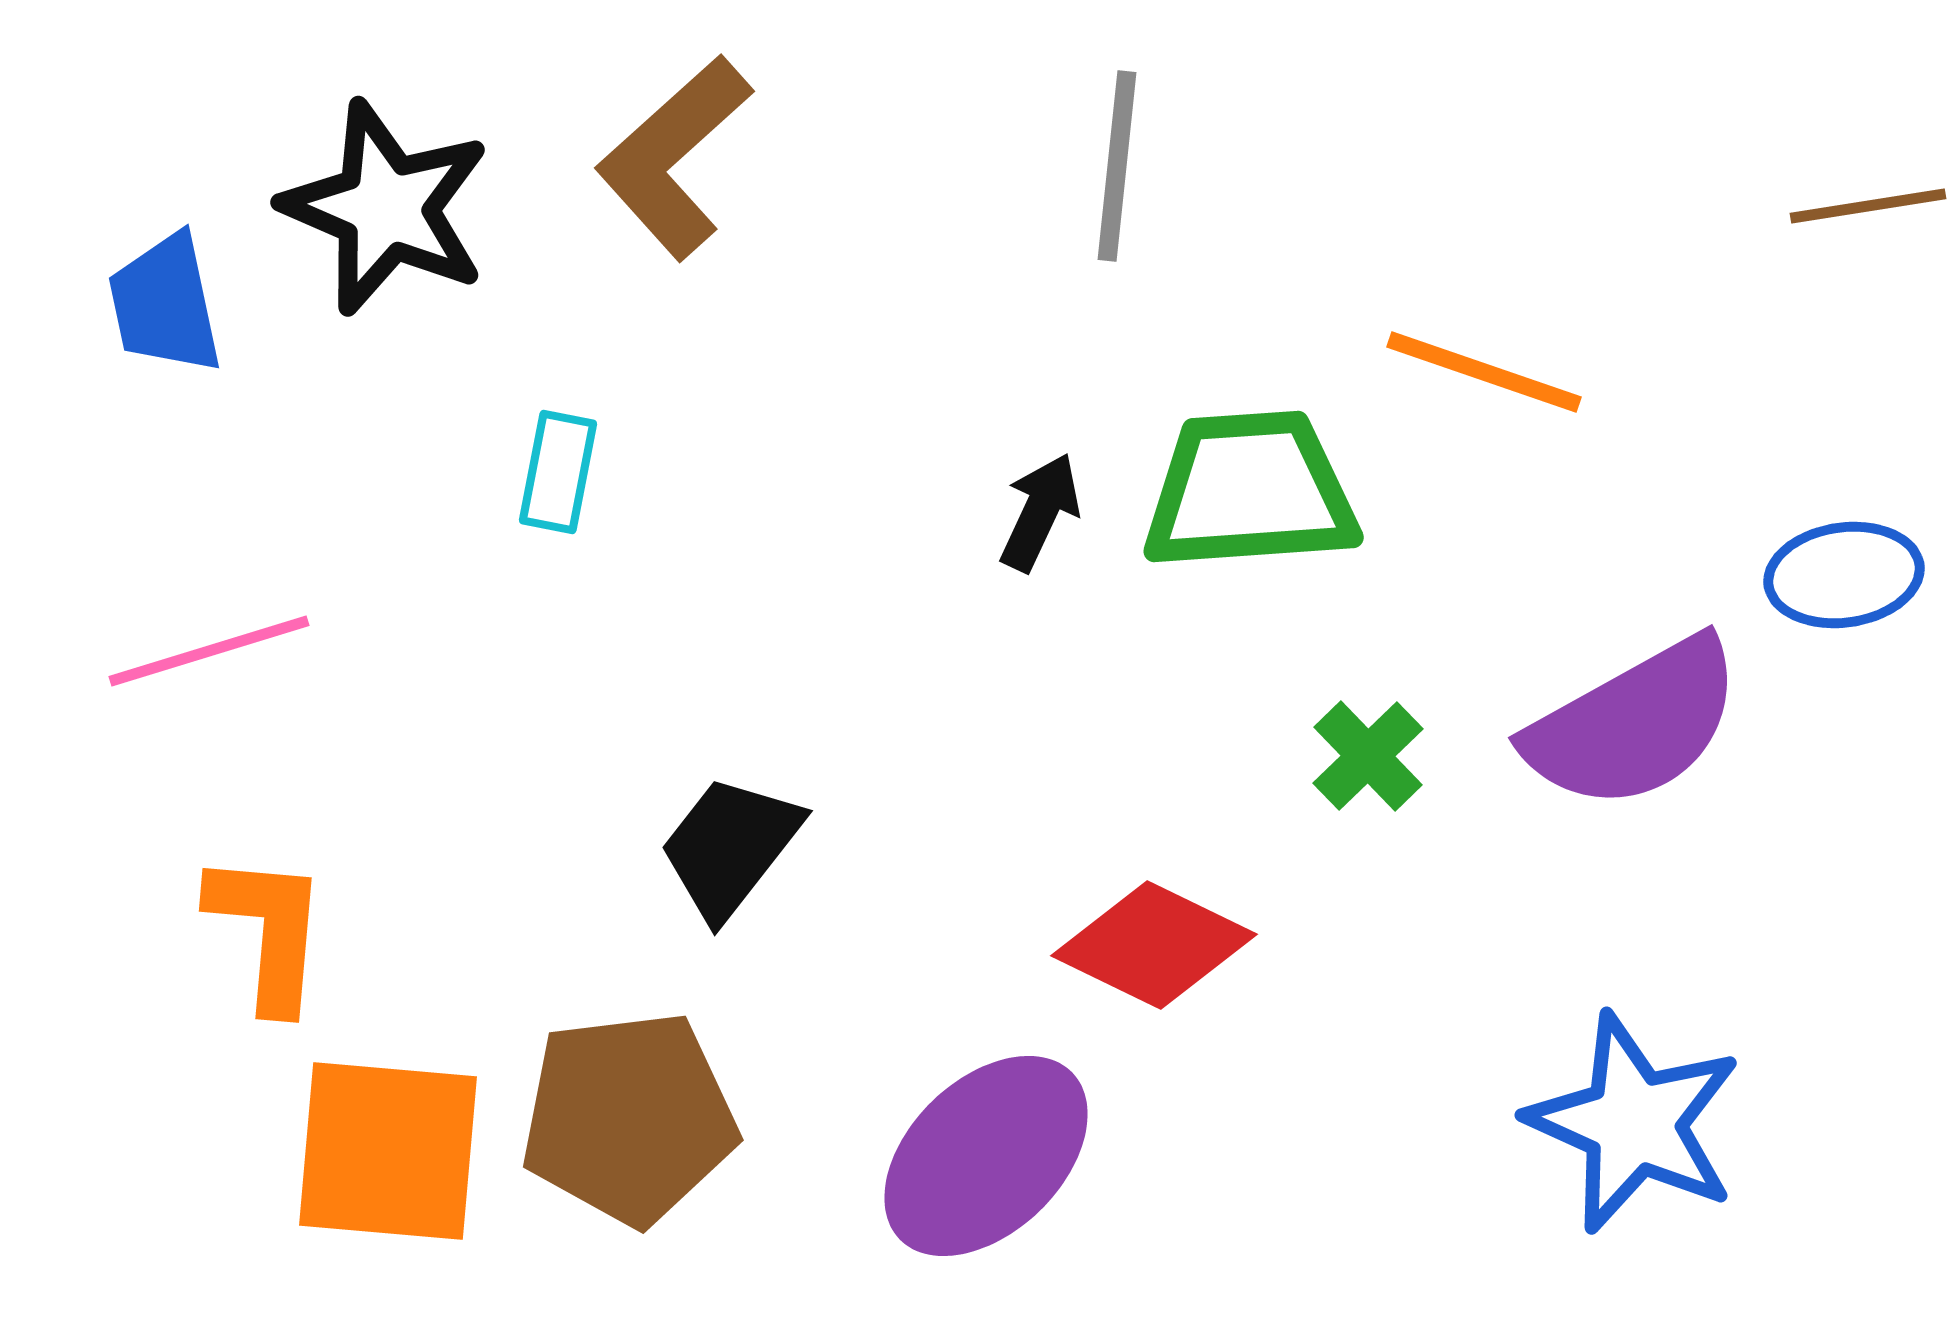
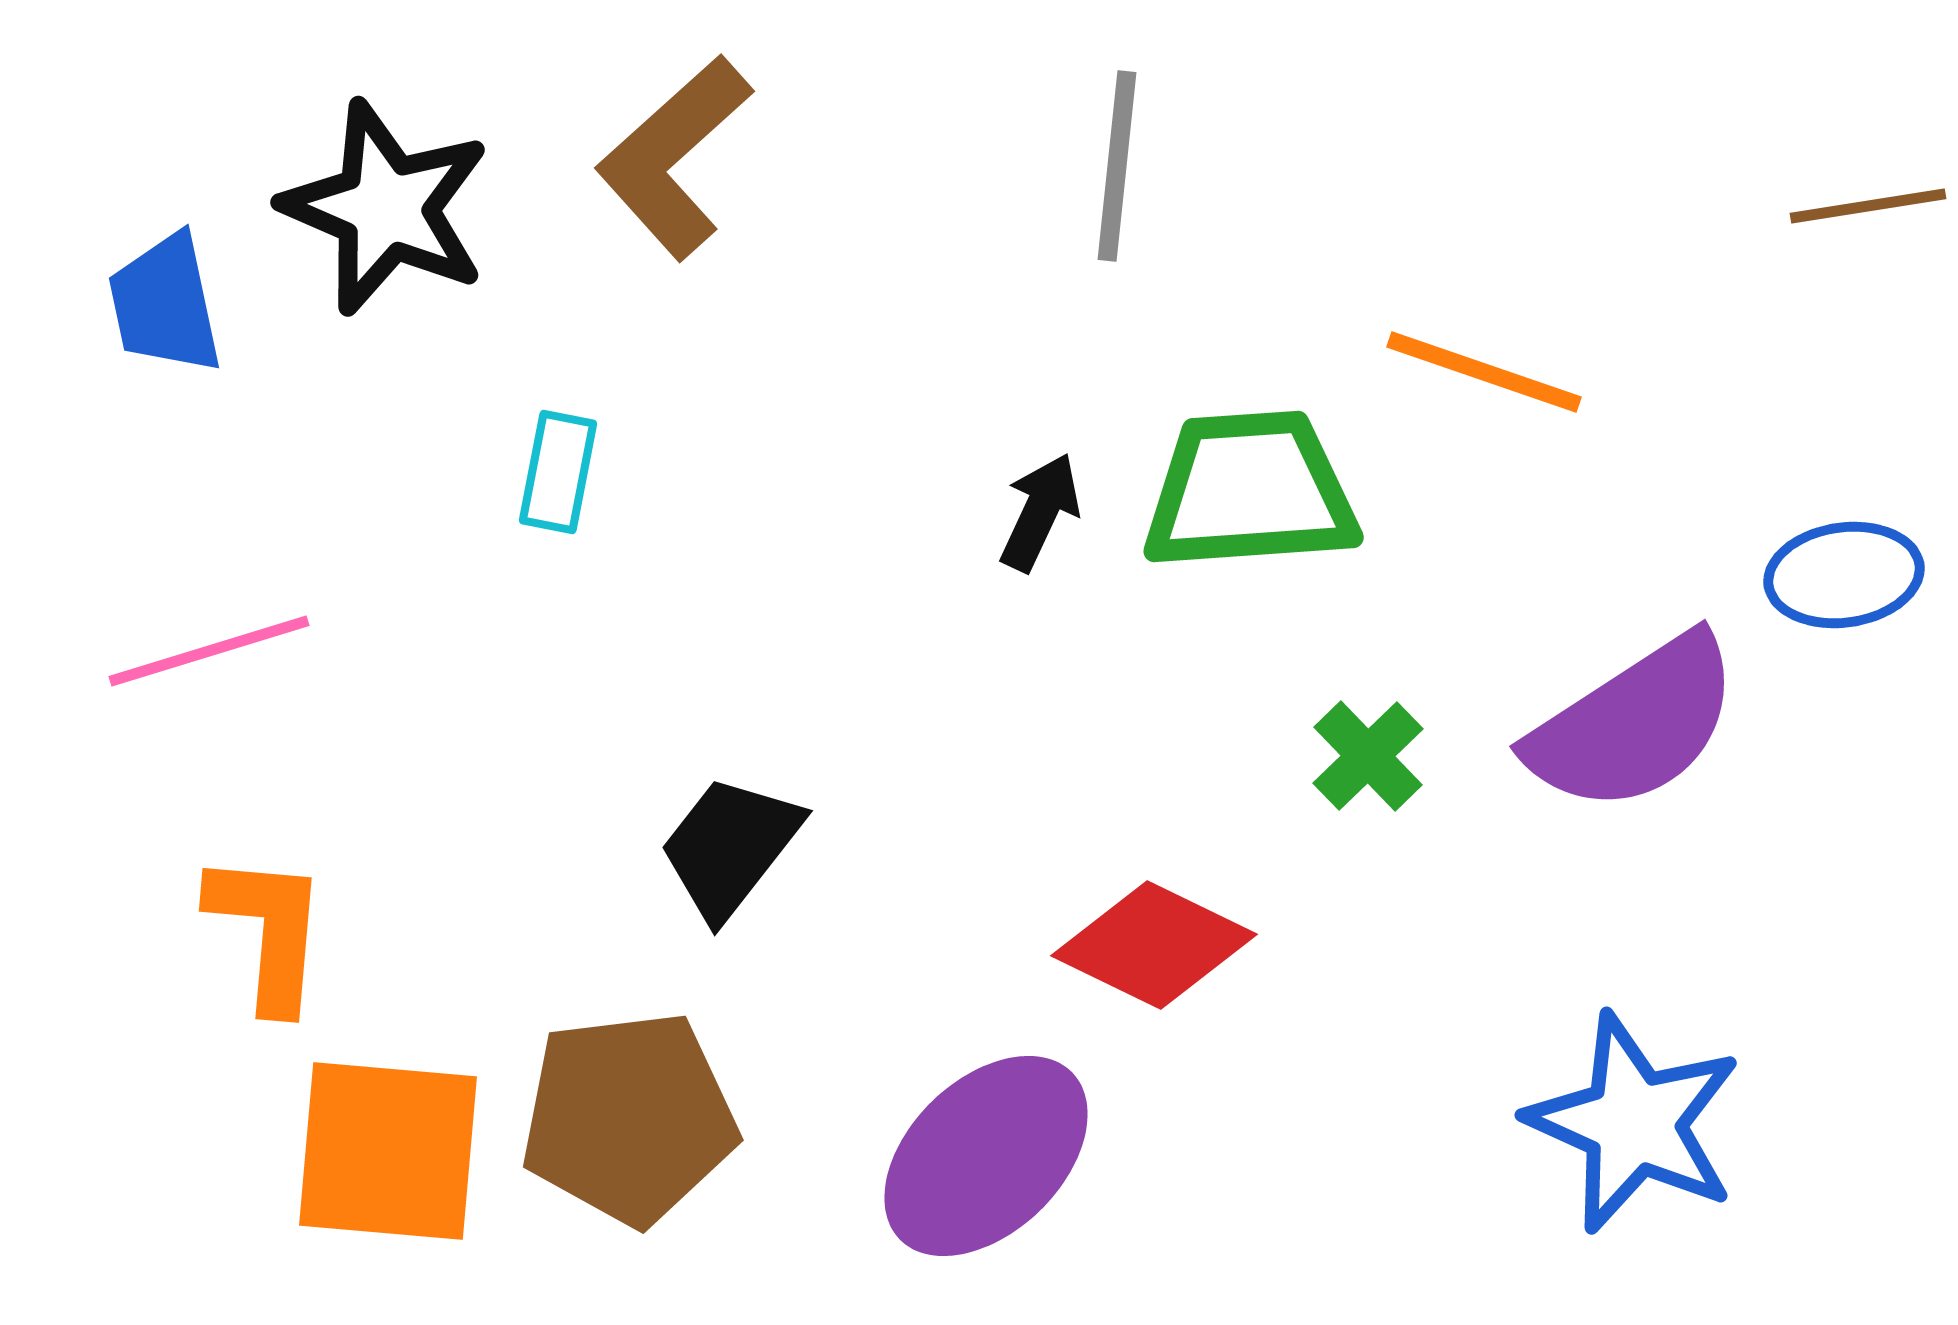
purple semicircle: rotated 4 degrees counterclockwise
